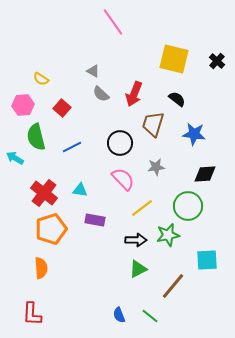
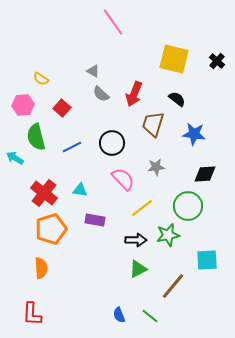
black circle: moved 8 px left
